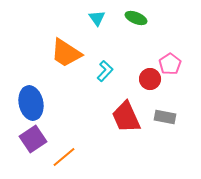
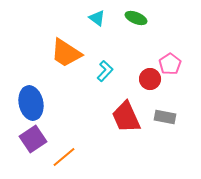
cyan triangle: rotated 18 degrees counterclockwise
